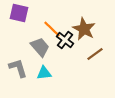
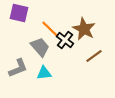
orange line: moved 2 px left
brown line: moved 1 px left, 2 px down
gray L-shape: rotated 85 degrees clockwise
